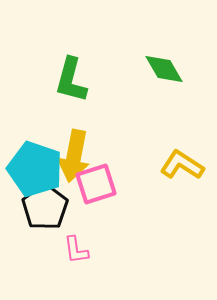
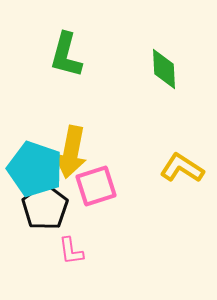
green diamond: rotated 27 degrees clockwise
green L-shape: moved 5 px left, 25 px up
yellow arrow: moved 3 px left, 4 px up
yellow L-shape: moved 3 px down
pink square: moved 2 px down
pink L-shape: moved 5 px left, 1 px down
